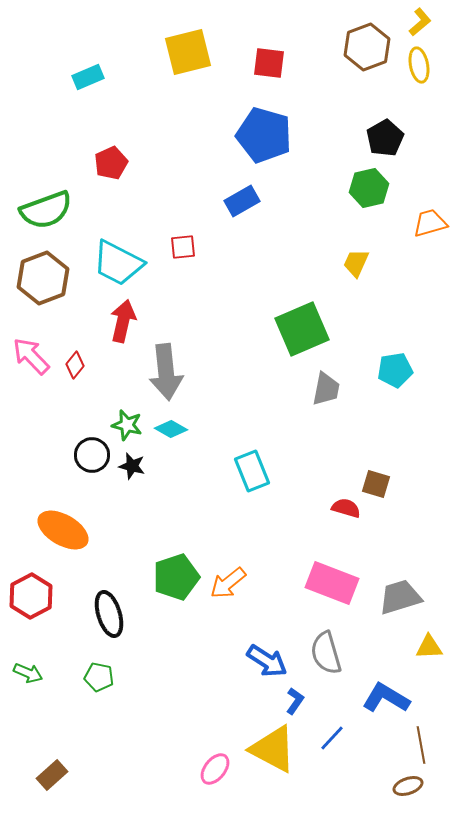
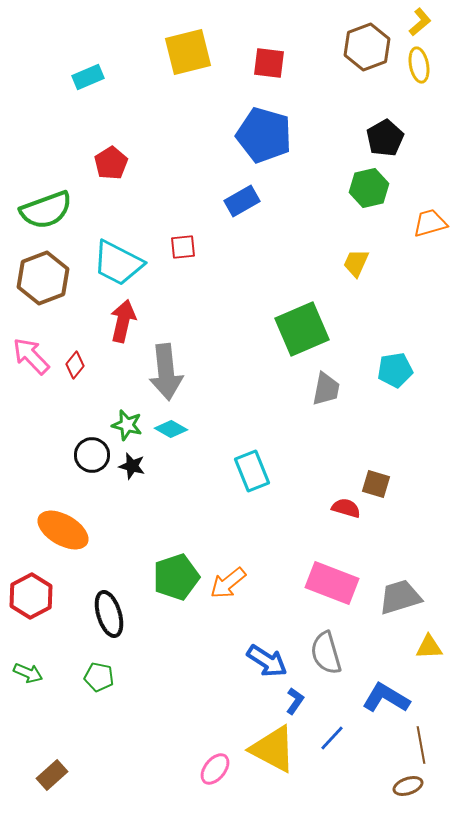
red pentagon at (111, 163): rotated 8 degrees counterclockwise
